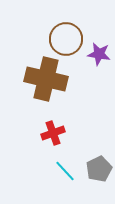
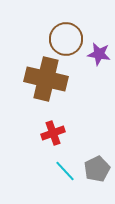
gray pentagon: moved 2 px left
